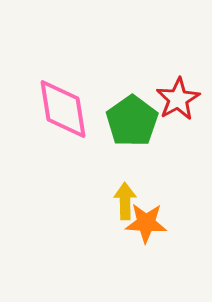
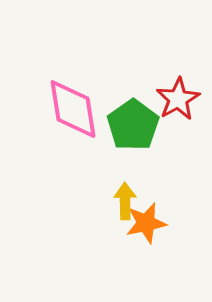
pink diamond: moved 10 px right
green pentagon: moved 1 px right, 4 px down
orange star: rotated 15 degrees counterclockwise
